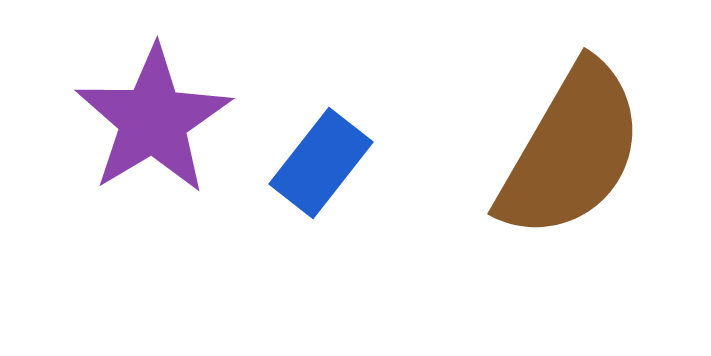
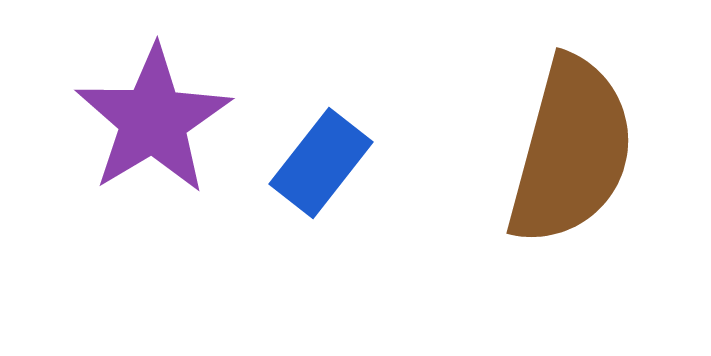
brown semicircle: rotated 15 degrees counterclockwise
